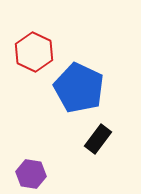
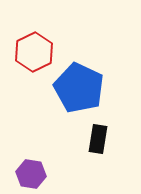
red hexagon: rotated 9 degrees clockwise
black rectangle: rotated 28 degrees counterclockwise
